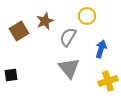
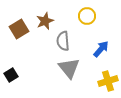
brown square: moved 2 px up
gray semicircle: moved 5 px left, 4 px down; rotated 36 degrees counterclockwise
blue arrow: rotated 24 degrees clockwise
black square: rotated 24 degrees counterclockwise
